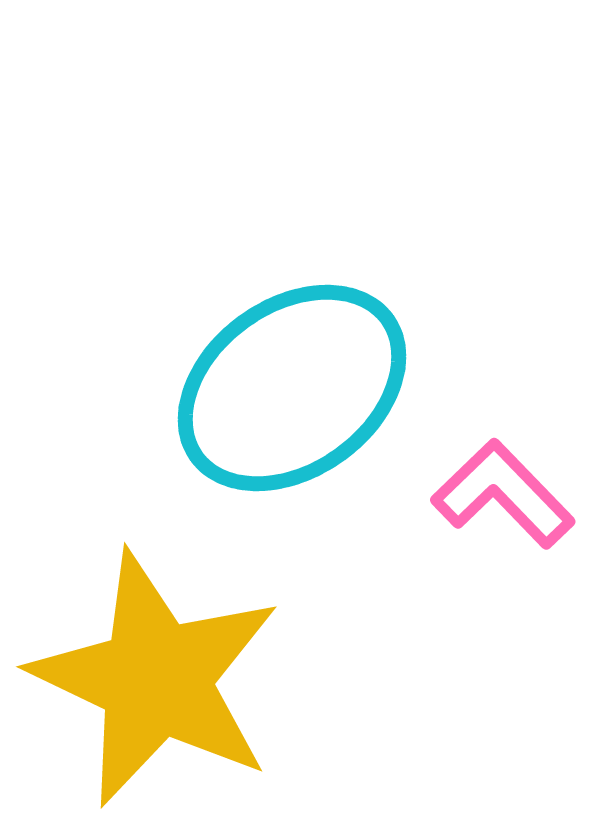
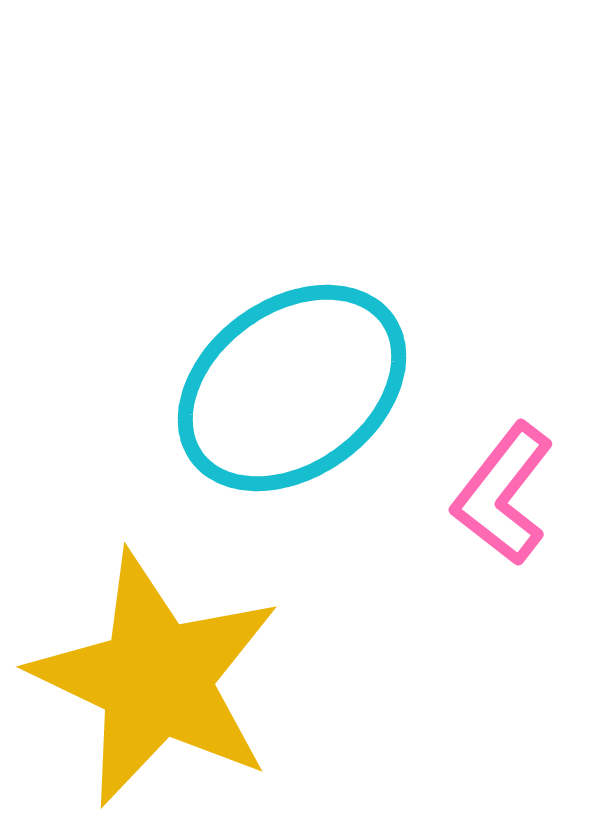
pink L-shape: rotated 98 degrees counterclockwise
